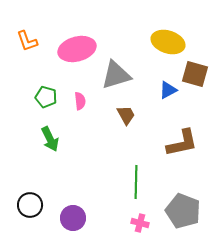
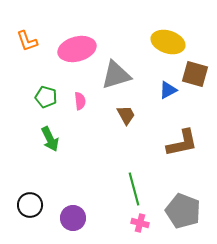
green line: moved 2 px left, 7 px down; rotated 16 degrees counterclockwise
